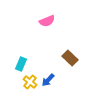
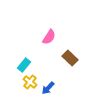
pink semicircle: moved 2 px right, 16 px down; rotated 35 degrees counterclockwise
cyan rectangle: moved 3 px right, 1 px down; rotated 16 degrees clockwise
blue arrow: moved 8 px down
